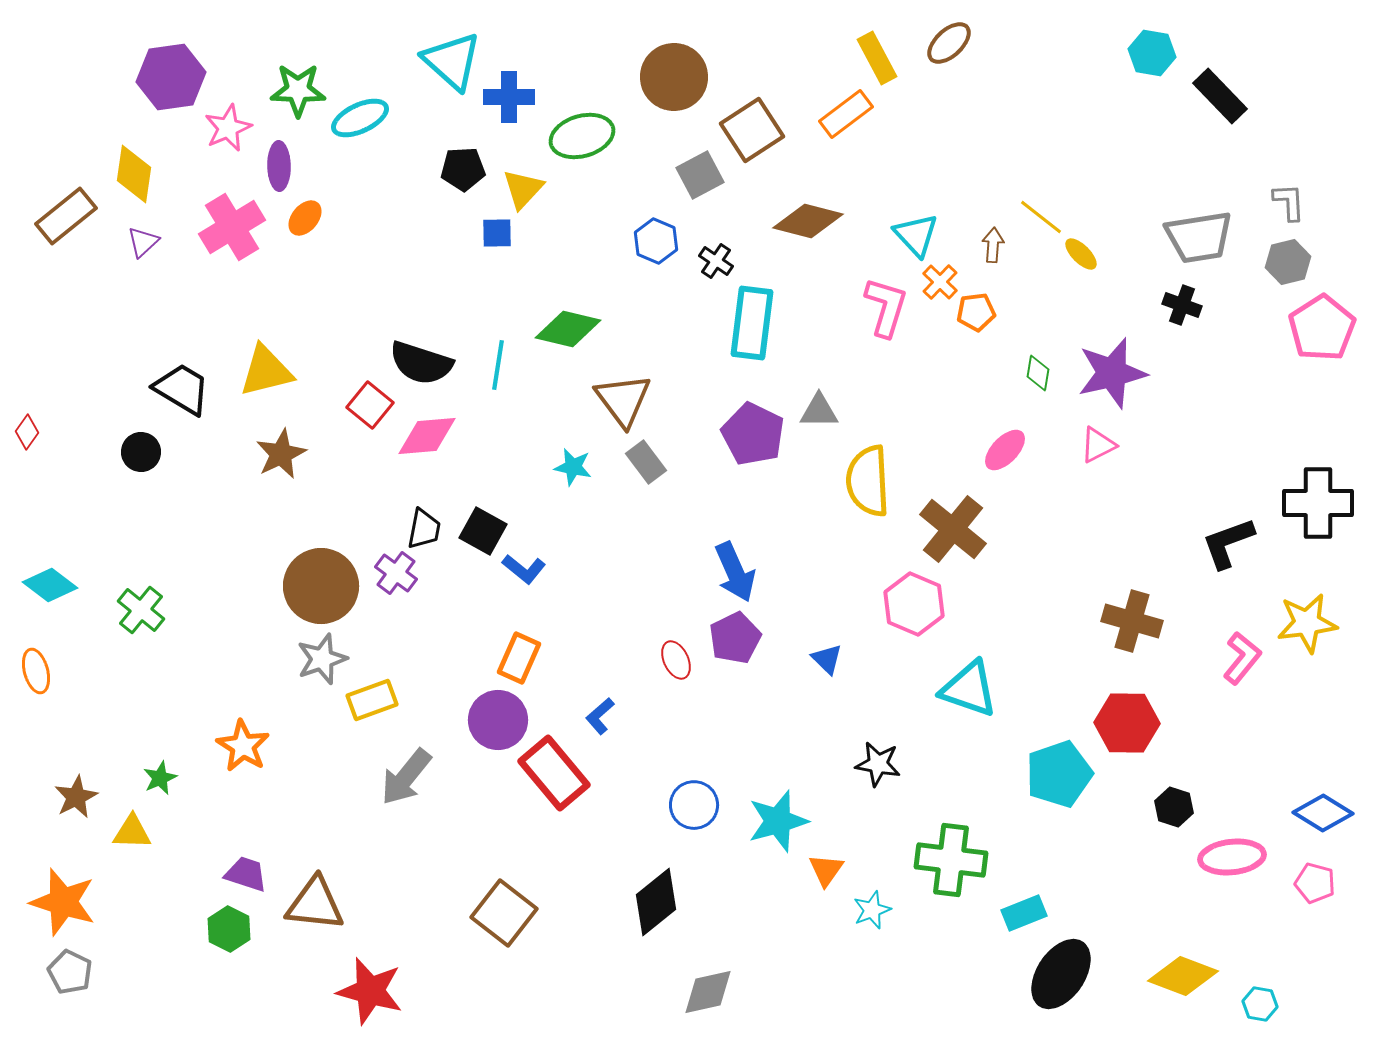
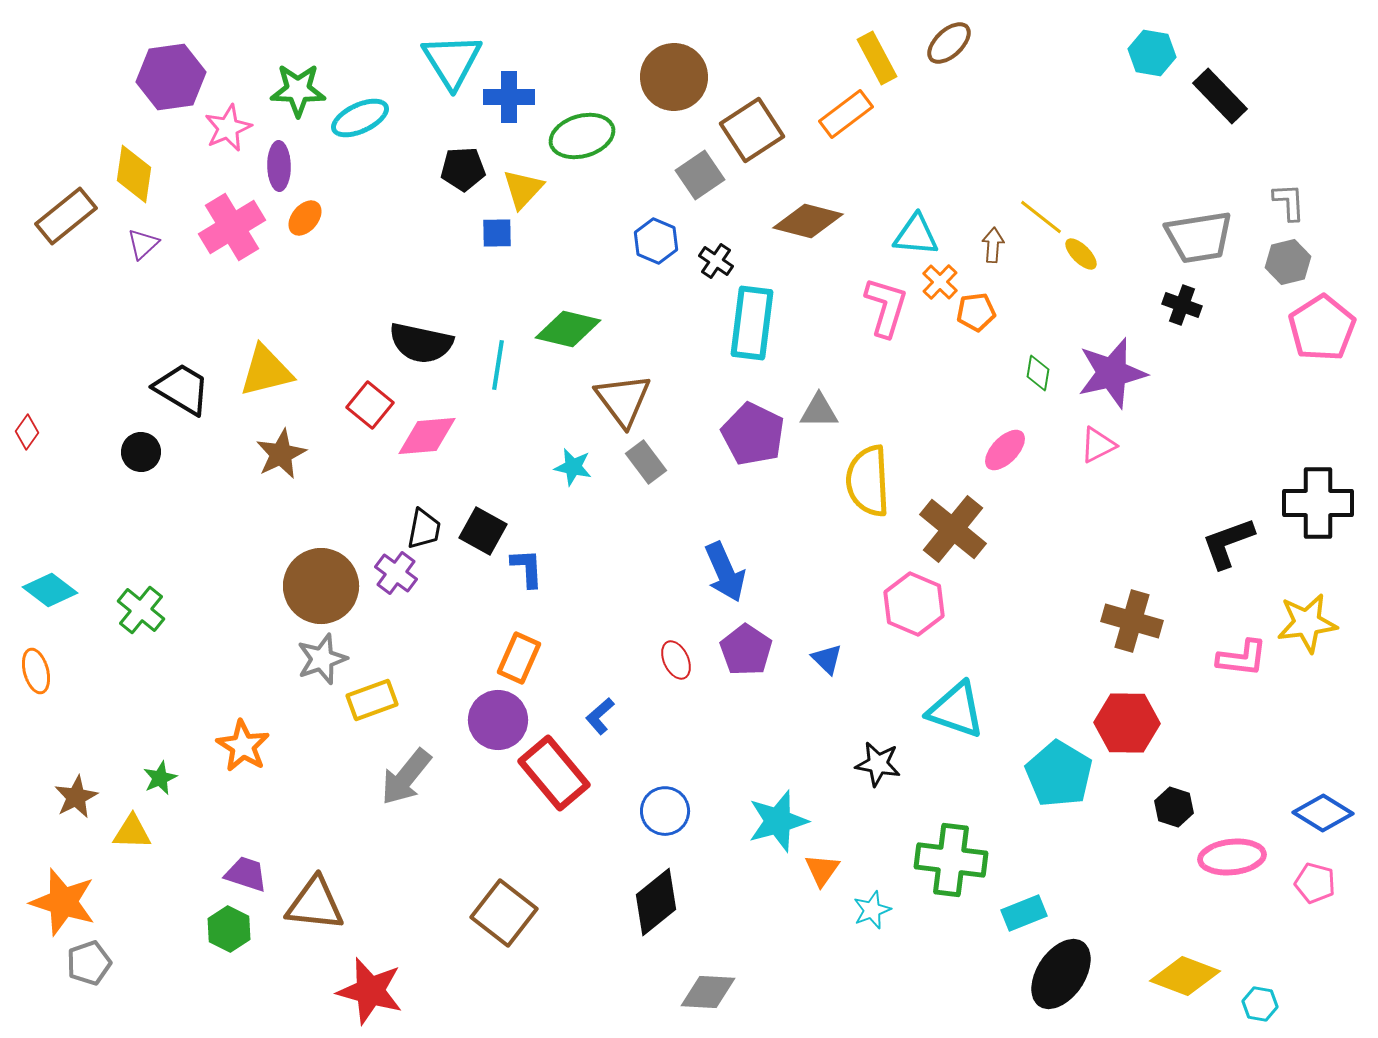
cyan triangle at (452, 61): rotated 16 degrees clockwise
gray square at (700, 175): rotated 6 degrees counterclockwise
cyan triangle at (916, 235): rotated 42 degrees counterclockwise
purple triangle at (143, 242): moved 2 px down
black semicircle at (421, 363): moved 20 px up; rotated 6 degrees counterclockwise
blue L-shape at (524, 569): moved 3 px right, 1 px up; rotated 132 degrees counterclockwise
blue arrow at (735, 572): moved 10 px left
cyan diamond at (50, 585): moved 5 px down
purple pentagon at (735, 638): moved 11 px right, 12 px down; rotated 12 degrees counterclockwise
pink L-shape at (1242, 658): rotated 58 degrees clockwise
cyan triangle at (969, 689): moved 13 px left, 21 px down
cyan pentagon at (1059, 774): rotated 22 degrees counterclockwise
blue circle at (694, 805): moved 29 px left, 6 px down
orange triangle at (826, 870): moved 4 px left
gray pentagon at (70, 972): moved 19 px right, 9 px up; rotated 27 degrees clockwise
yellow diamond at (1183, 976): moved 2 px right
gray diamond at (708, 992): rotated 16 degrees clockwise
